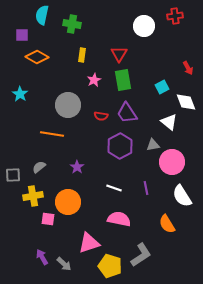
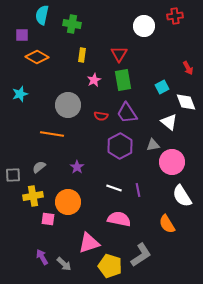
cyan star: rotated 21 degrees clockwise
purple line: moved 8 px left, 2 px down
